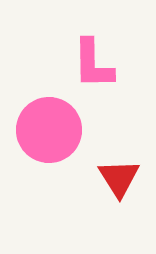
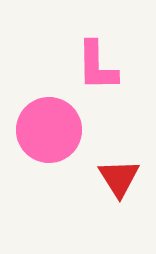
pink L-shape: moved 4 px right, 2 px down
